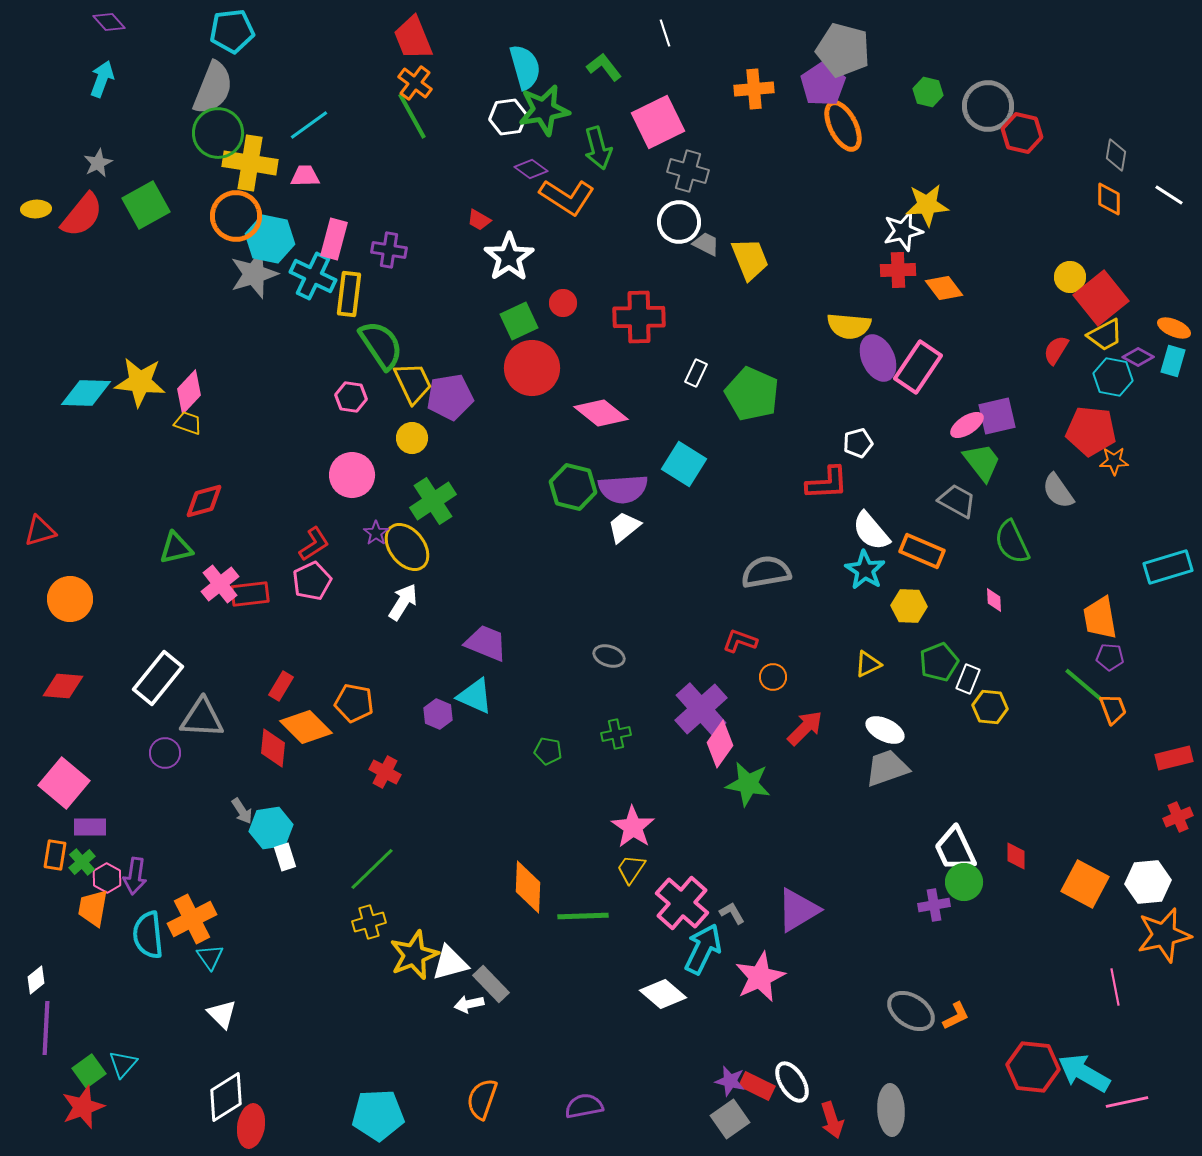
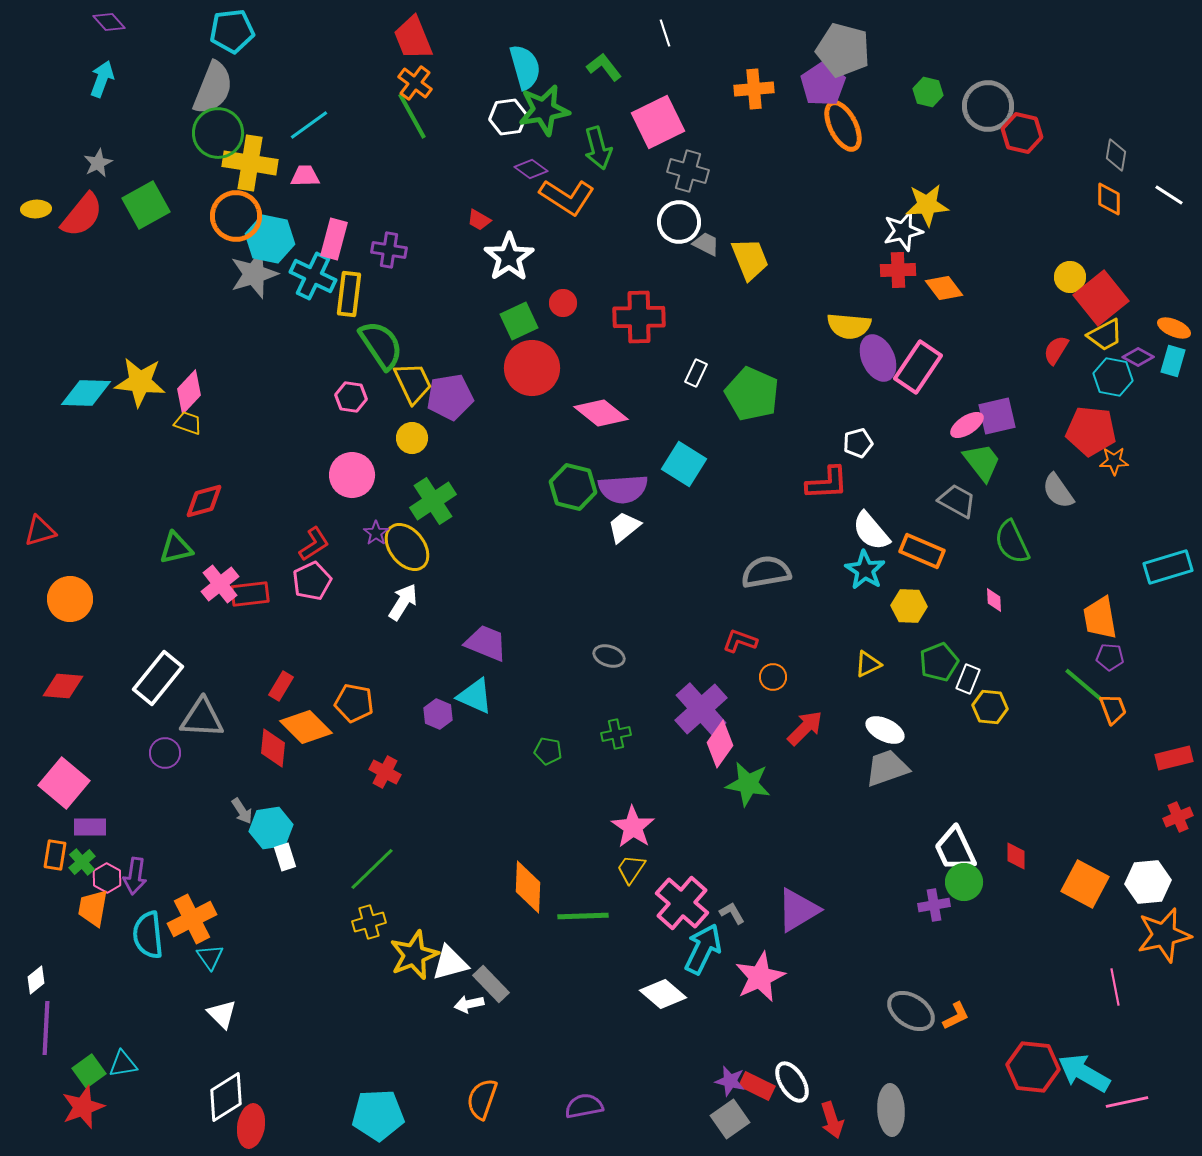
cyan triangle at (123, 1064): rotated 40 degrees clockwise
